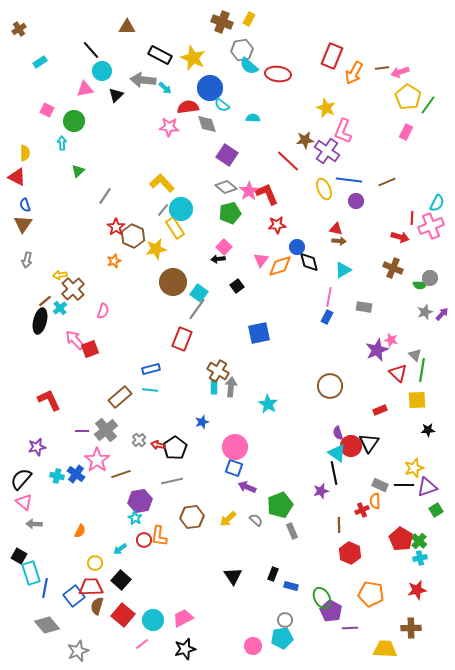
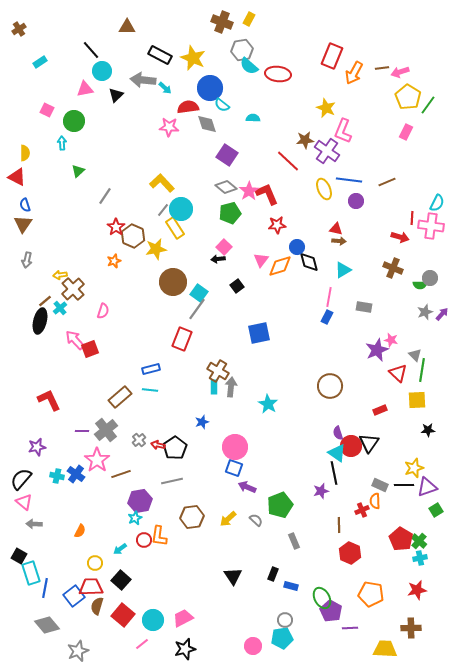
pink cross at (431, 226): rotated 30 degrees clockwise
cyan star at (135, 518): rotated 16 degrees clockwise
gray rectangle at (292, 531): moved 2 px right, 10 px down
